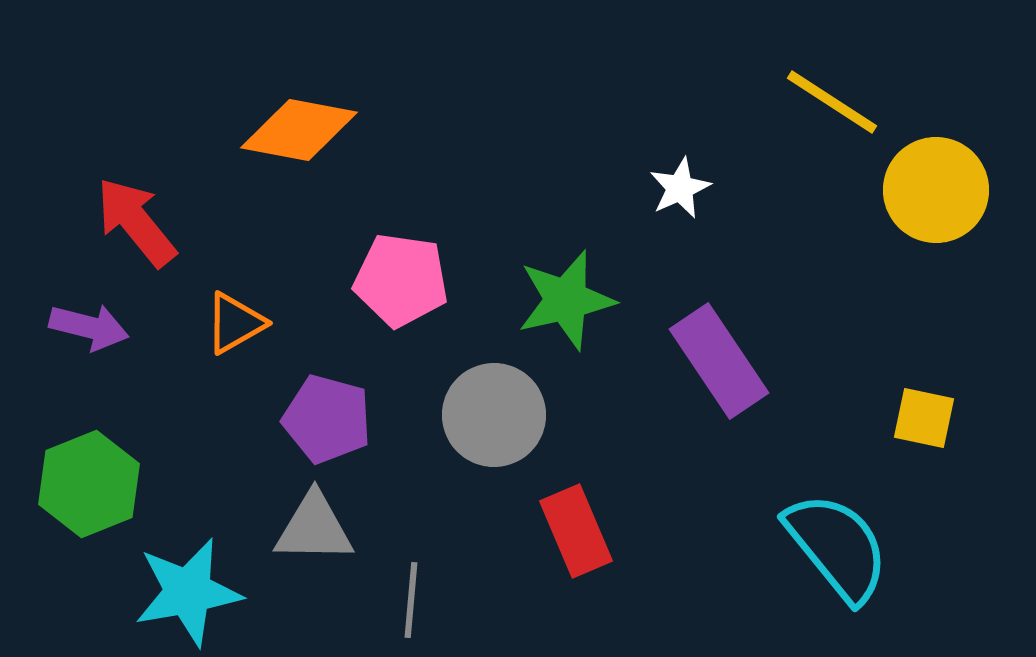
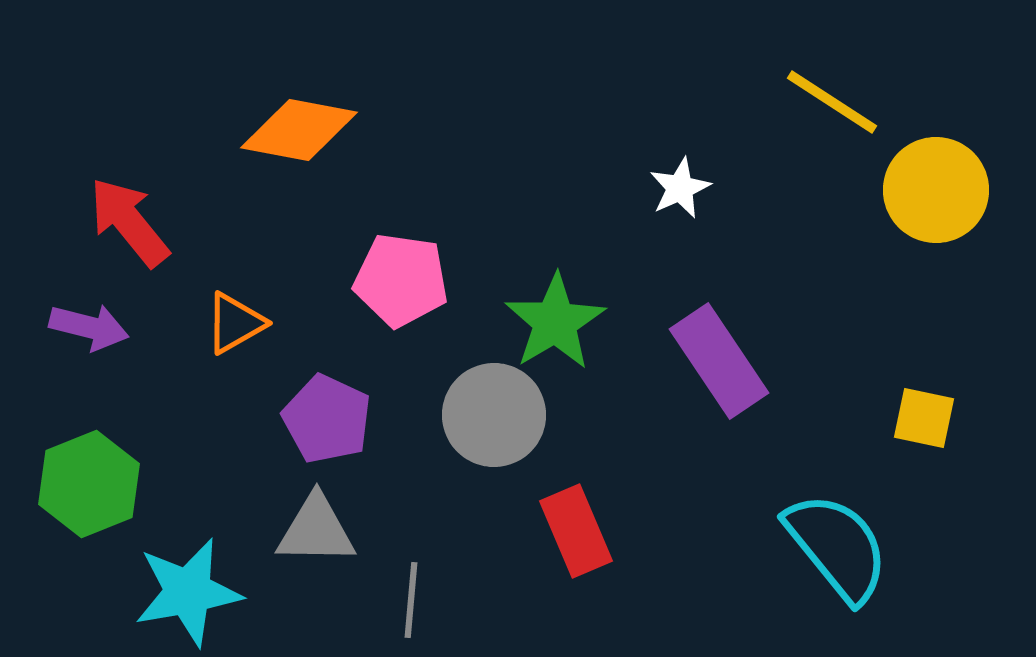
red arrow: moved 7 px left
green star: moved 11 px left, 22 px down; rotated 18 degrees counterclockwise
purple pentagon: rotated 10 degrees clockwise
gray triangle: moved 2 px right, 2 px down
